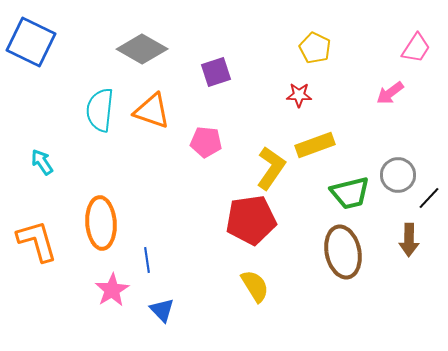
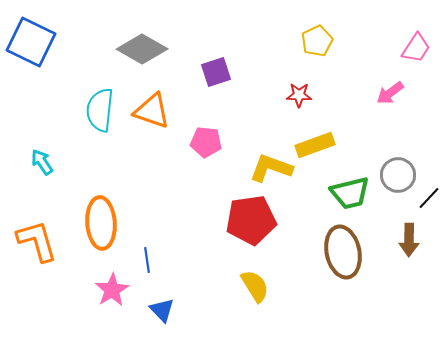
yellow pentagon: moved 2 px right, 7 px up; rotated 20 degrees clockwise
yellow L-shape: rotated 105 degrees counterclockwise
